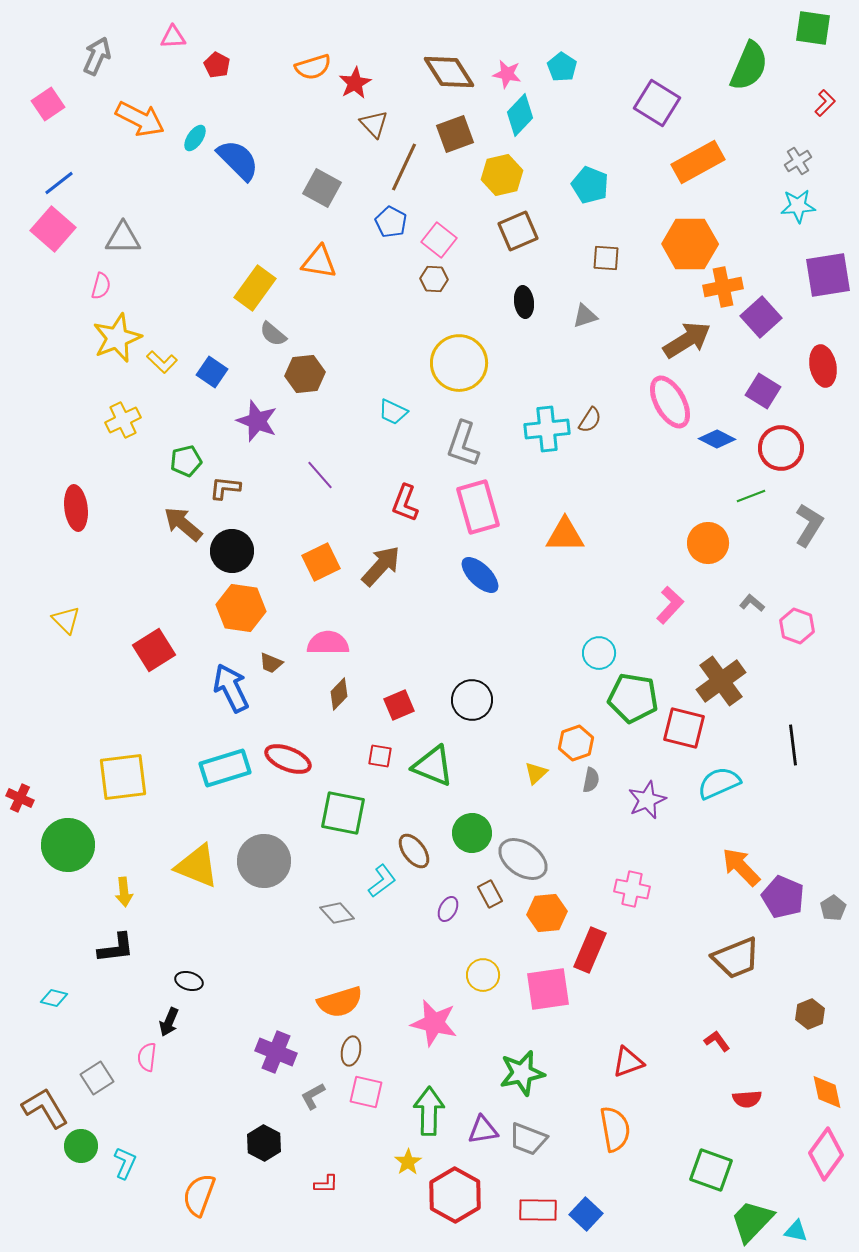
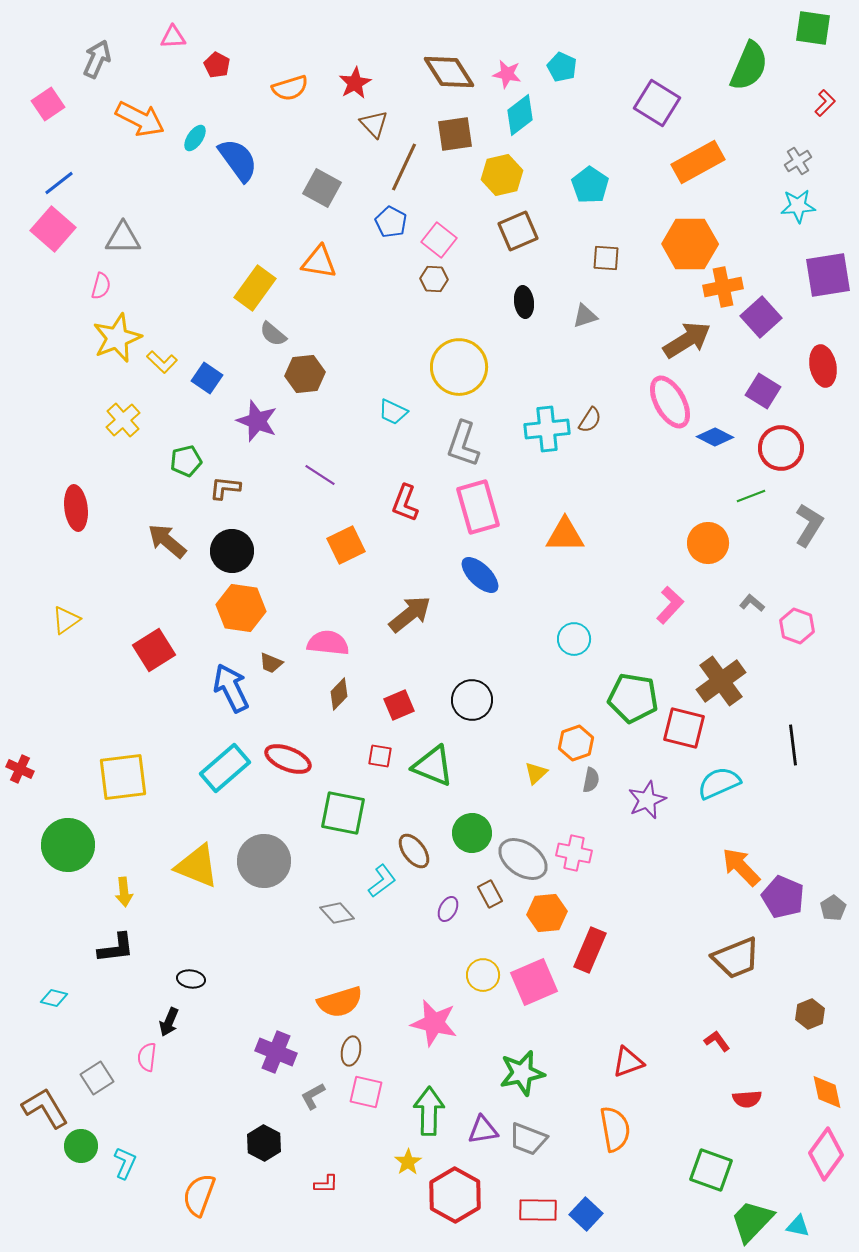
gray arrow at (97, 56): moved 3 px down
orange semicircle at (313, 67): moved 23 px left, 21 px down
cyan pentagon at (562, 67): rotated 8 degrees counterclockwise
cyan diamond at (520, 115): rotated 9 degrees clockwise
brown square at (455, 134): rotated 12 degrees clockwise
blue semicircle at (238, 160): rotated 9 degrees clockwise
cyan pentagon at (590, 185): rotated 12 degrees clockwise
yellow circle at (459, 363): moved 4 px down
blue square at (212, 372): moved 5 px left, 6 px down
yellow cross at (123, 420): rotated 16 degrees counterclockwise
blue diamond at (717, 439): moved 2 px left, 2 px up
purple line at (320, 475): rotated 16 degrees counterclockwise
brown arrow at (183, 524): moved 16 px left, 17 px down
orange square at (321, 562): moved 25 px right, 17 px up
brown arrow at (381, 566): moved 29 px right, 48 px down; rotated 9 degrees clockwise
yellow triangle at (66, 620): rotated 40 degrees clockwise
pink semicircle at (328, 643): rotated 6 degrees clockwise
cyan circle at (599, 653): moved 25 px left, 14 px up
cyan rectangle at (225, 768): rotated 24 degrees counterclockwise
red cross at (20, 798): moved 29 px up
pink cross at (632, 889): moved 58 px left, 36 px up
black ellipse at (189, 981): moved 2 px right, 2 px up; rotated 8 degrees counterclockwise
pink square at (548, 989): moved 14 px left, 7 px up; rotated 15 degrees counterclockwise
cyan triangle at (796, 1231): moved 2 px right, 5 px up
